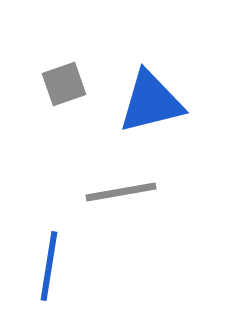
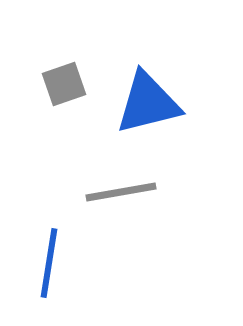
blue triangle: moved 3 px left, 1 px down
blue line: moved 3 px up
